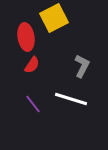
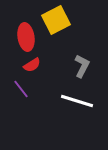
yellow square: moved 2 px right, 2 px down
red semicircle: rotated 24 degrees clockwise
white line: moved 6 px right, 2 px down
purple line: moved 12 px left, 15 px up
